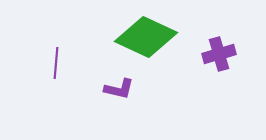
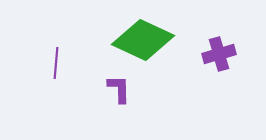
green diamond: moved 3 px left, 3 px down
purple L-shape: rotated 104 degrees counterclockwise
